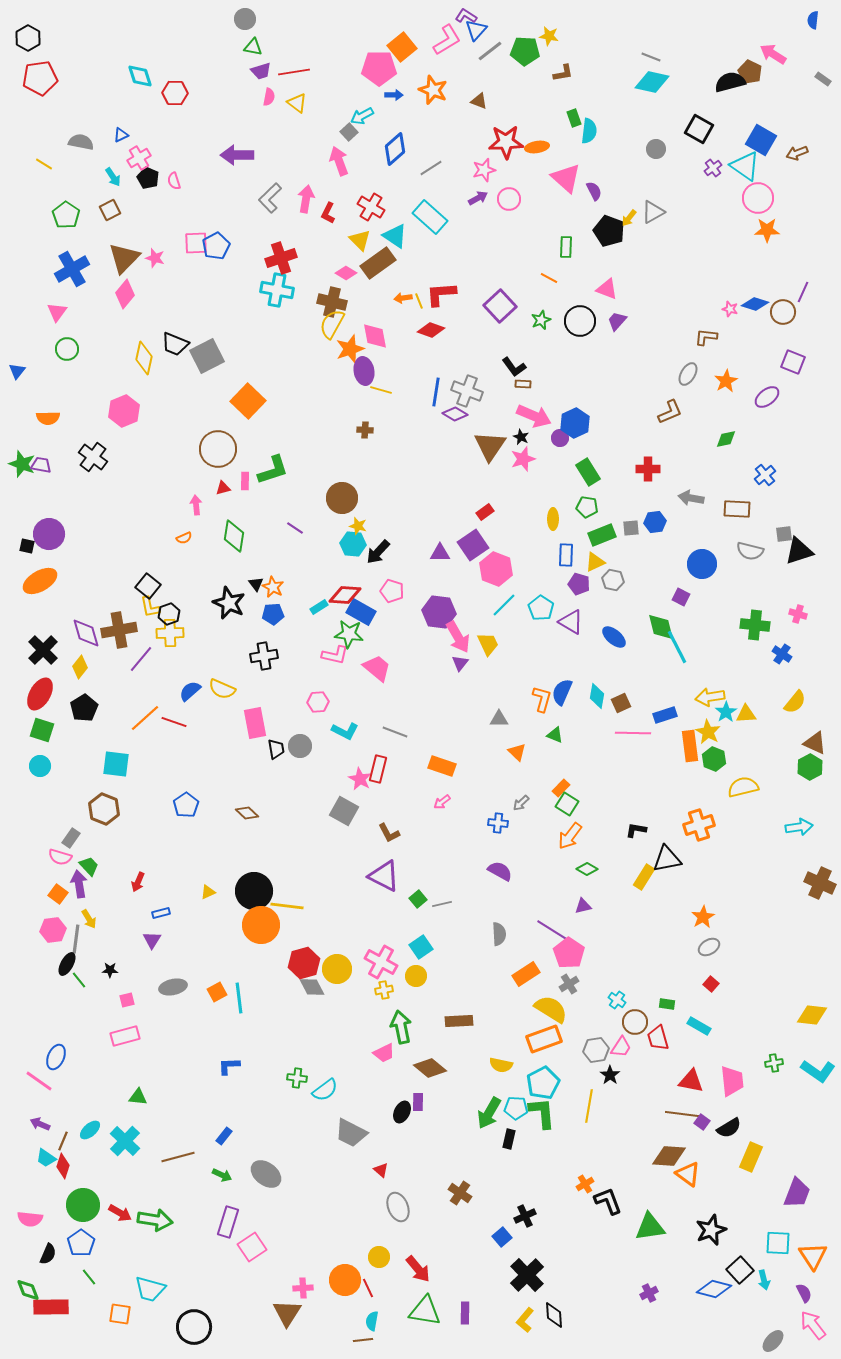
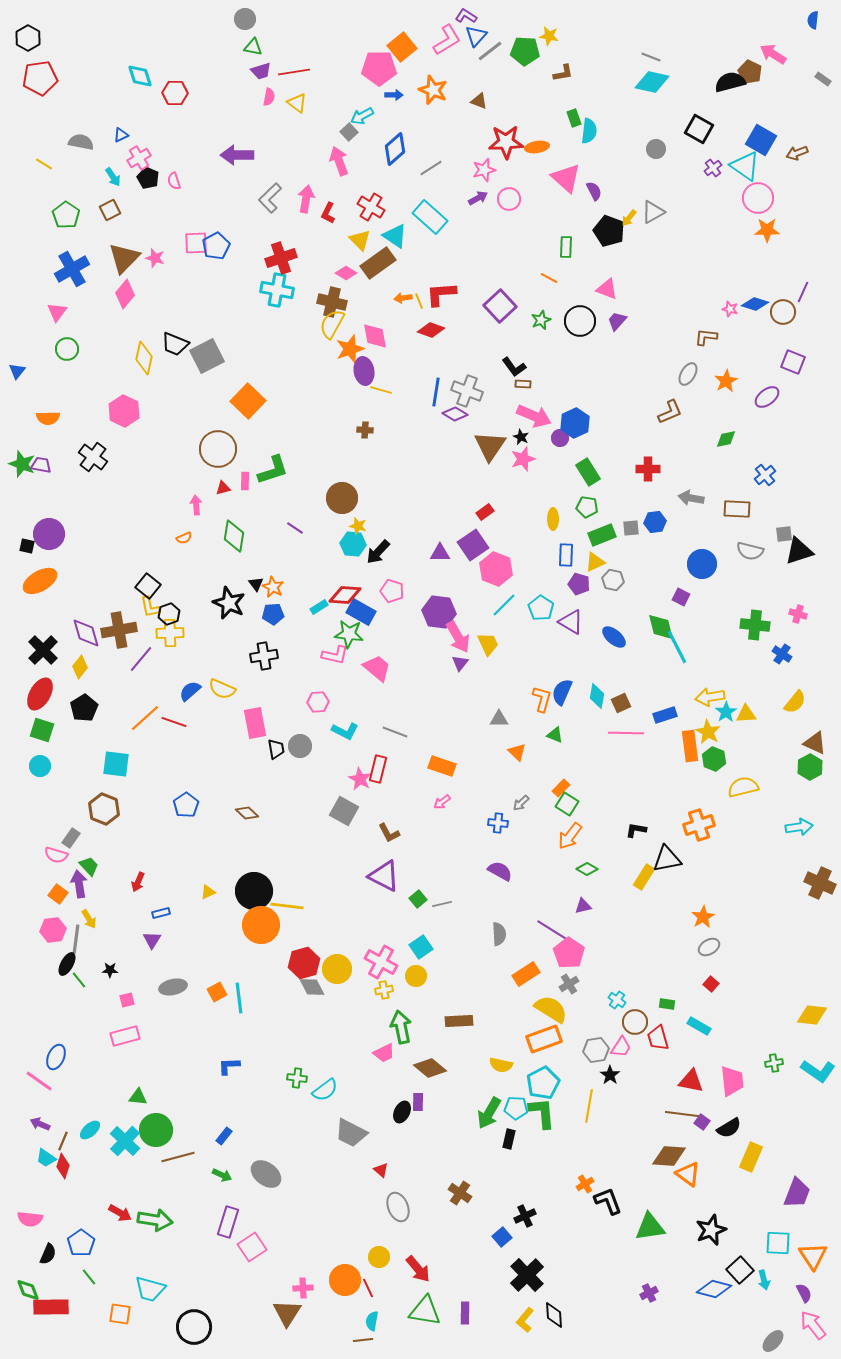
blue triangle at (476, 30): moved 6 px down
pink hexagon at (124, 411): rotated 12 degrees counterclockwise
pink line at (633, 733): moved 7 px left
pink semicircle at (60, 857): moved 4 px left, 2 px up
green circle at (83, 1205): moved 73 px right, 75 px up
